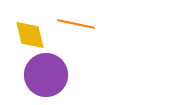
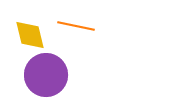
orange line: moved 2 px down
